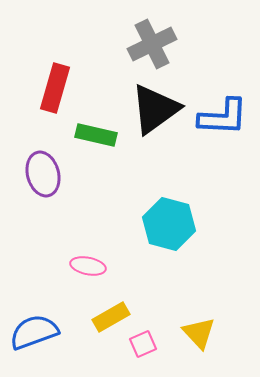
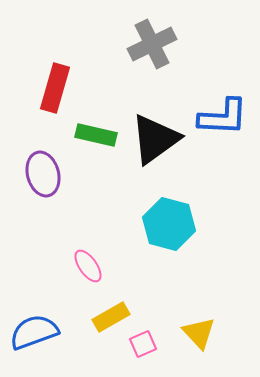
black triangle: moved 30 px down
pink ellipse: rotated 44 degrees clockwise
